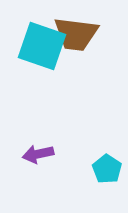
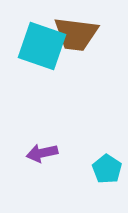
purple arrow: moved 4 px right, 1 px up
